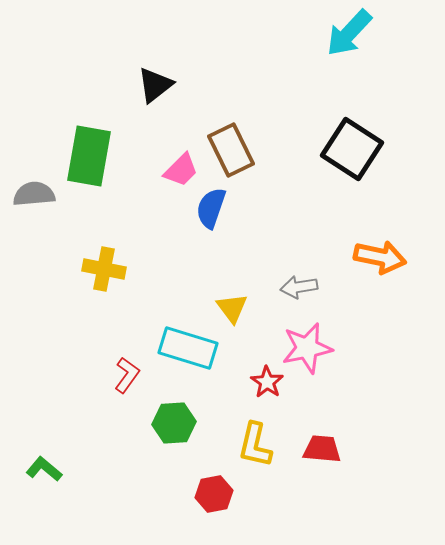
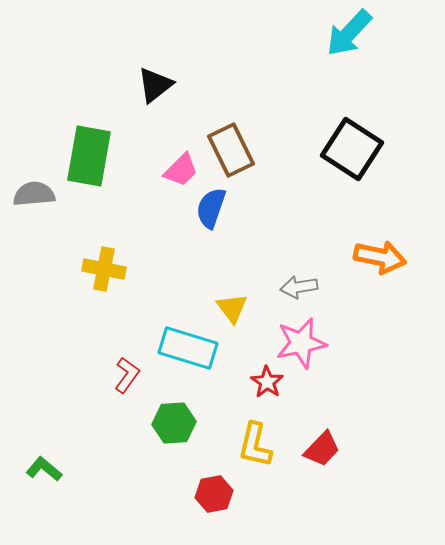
pink star: moved 6 px left, 5 px up
red trapezoid: rotated 129 degrees clockwise
